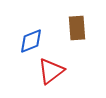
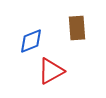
red triangle: rotated 8 degrees clockwise
